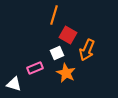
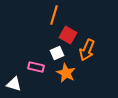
pink rectangle: moved 1 px right, 1 px up; rotated 35 degrees clockwise
